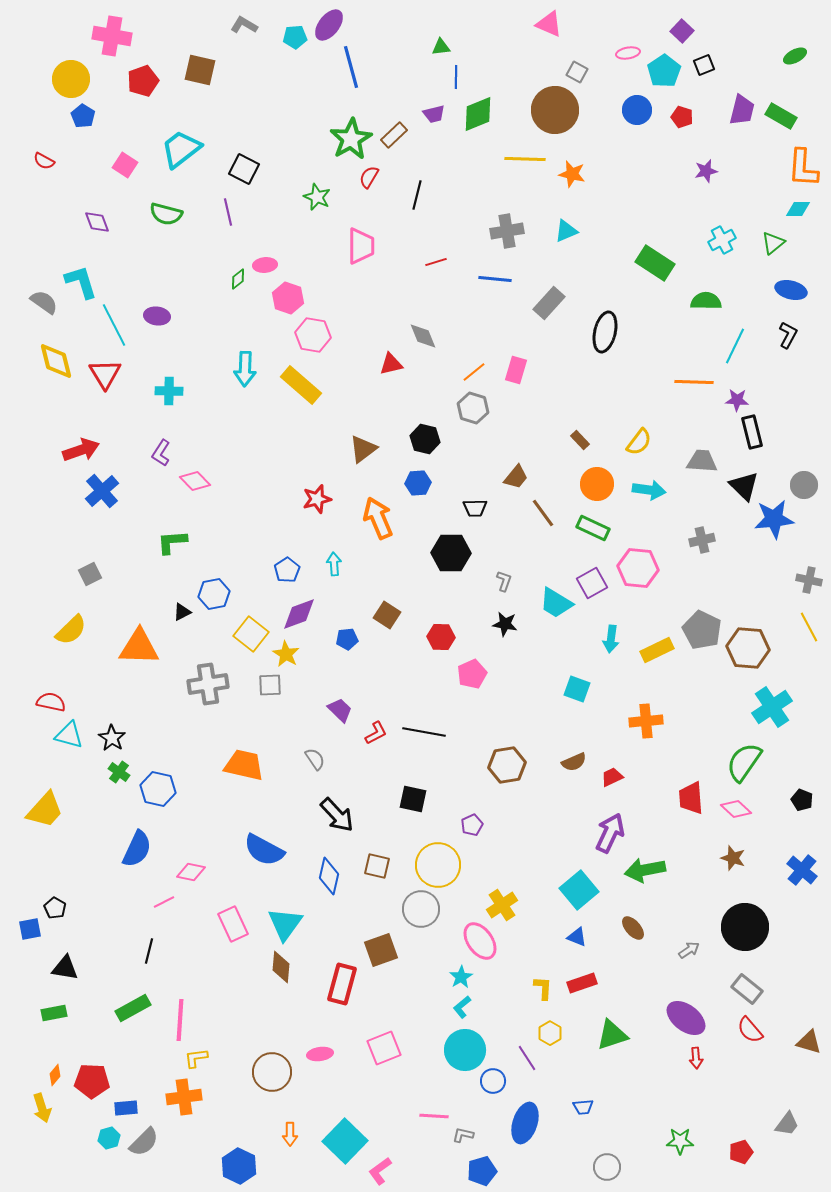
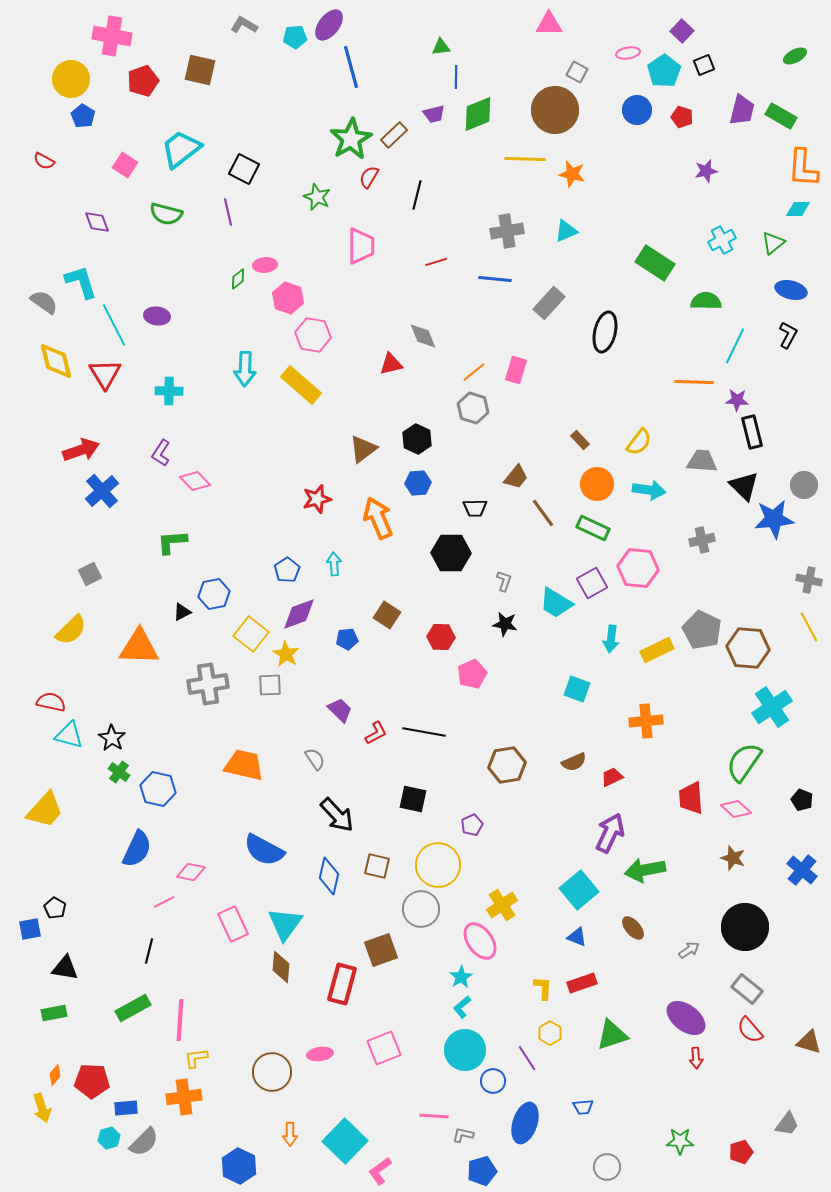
pink triangle at (549, 24): rotated 24 degrees counterclockwise
black hexagon at (425, 439): moved 8 px left; rotated 12 degrees clockwise
